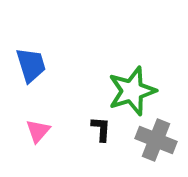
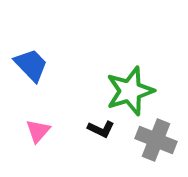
blue trapezoid: rotated 27 degrees counterclockwise
green star: moved 2 px left
black L-shape: rotated 112 degrees clockwise
